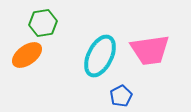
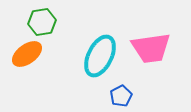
green hexagon: moved 1 px left, 1 px up
pink trapezoid: moved 1 px right, 2 px up
orange ellipse: moved 1 px up
